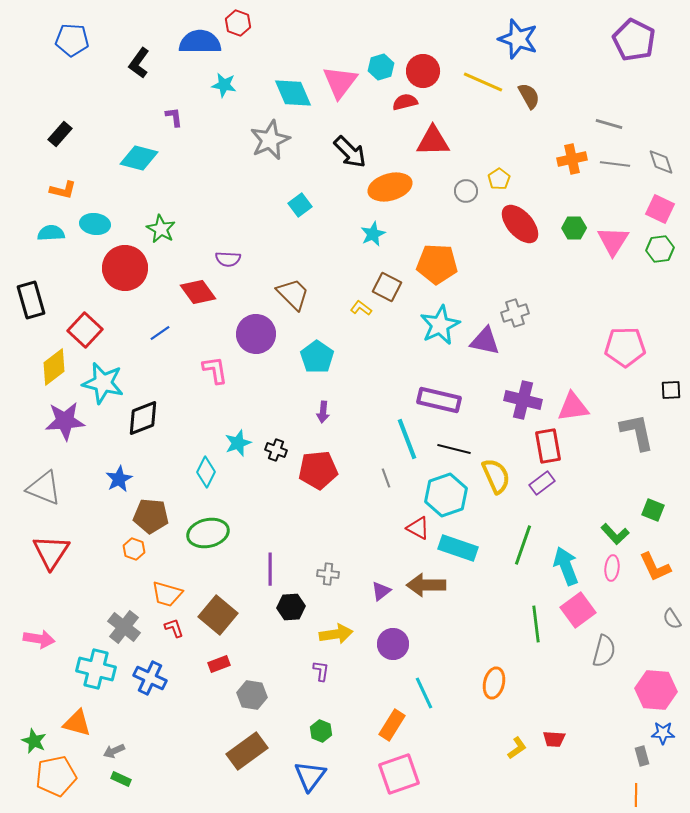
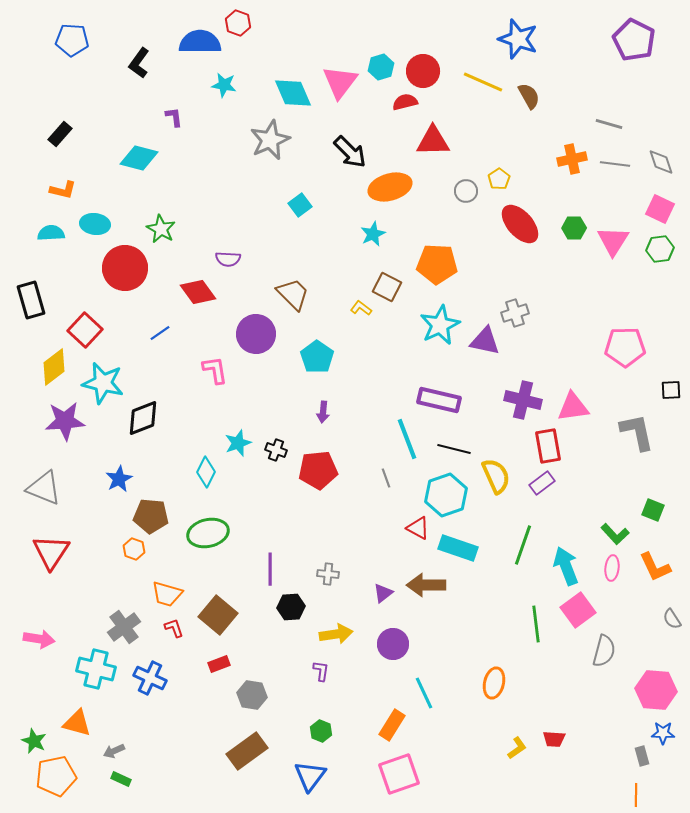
purple triangle at (381, 591): moved 2 px right, 2 px down
gray cross at (124, 627): rotated 16 degrees clockwise
